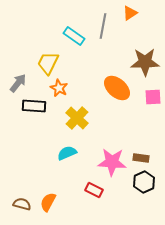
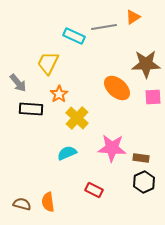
orange triangle: moved 3 px right, 4 px down
gray line: moved 1 px right, 1 px down; rotated 70 degrees clockwise
cyan rectangle: rotated 10 degrees counterclockwise
brown star: moved 1 px right, 2 px down
gray arrow: rotated 102 degrees clockwise
orange star: moved 6 px down; rotated 12 degrees clockwise
black rectangle: moved 3 px left, 3 px down
pink star: moved 14 px up
orange semicircle: rotated 36 degrees counterclockwise
